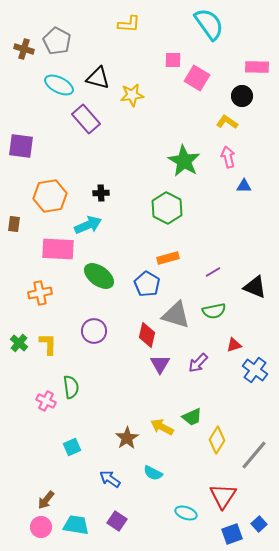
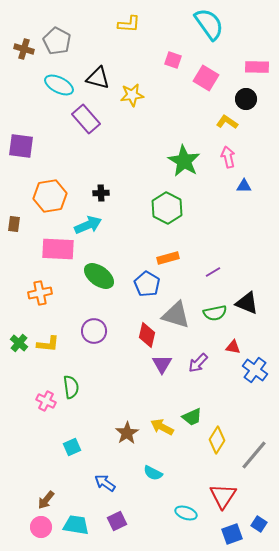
pink square at (173, 60): rotated 18 degrees clockwise
pink square at (197, 78): moved 9 px right
black circle at (242, 96): moved 4 px right, 3 px down
black triangle at (255, 287): moved 8 px left, 16 px down
green semicircle at (214, 311): moved 1 px right, 2 px down
yellow L-shape at (48, 344): rotated 95 degrees clockwise
red triangle at (234, 345): moved 1 px left, 2 px down; rotated 28 degrees clockwise
purple triangle at (160, 364): moved 2 px right
brown star at (127, 438): moved 5 px up
blue arrow at (110, 479): moved 5 px left, 4 px down
purple square at (117, 521): rotated 30 degrees clockwise
blue square at (259, 524): rotated 14 degrees counterclockwise
